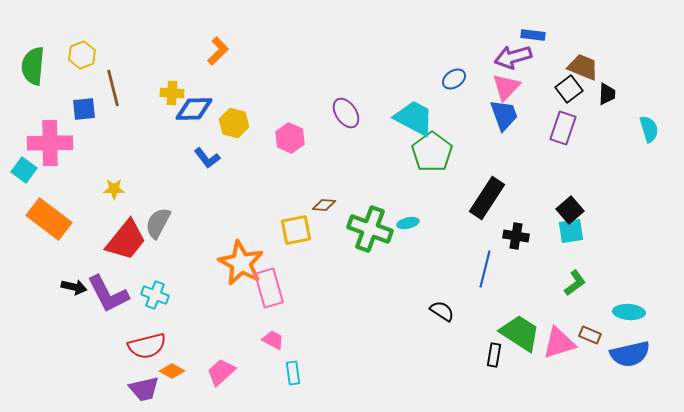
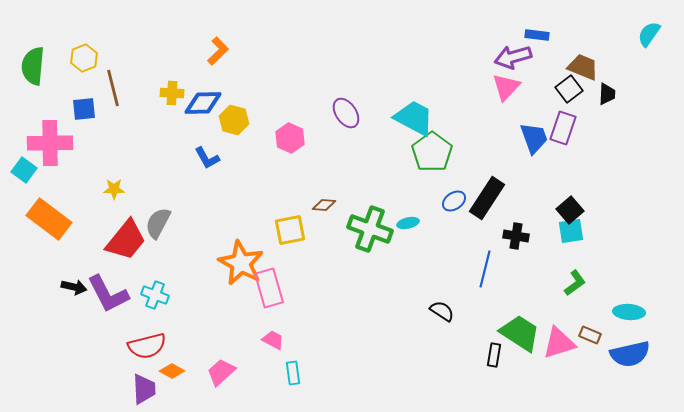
blue rectangle at (533, 35): moved 4 px right
yellow hexagon at (82, 55): moved 2 px right, 3 px down
blue ellipse at (454, 79): moved 122 px down
blue diamond at (194, 109): moved 9 px right, 6 px up
blue trapezoid at (504, 115): moved 30 px right, 23 px down
yellow hexagon at (234, 123): moved 3 px up
cyan semicircle at (649, 129): moved 95 px up; rotated 128 degrees counterclockwise
blue L-shape at (207, 158): rotated 8 degrees clockwise
yellow square at (296, 230): moved 6 px left
purple trapezoid at (144, 389): rotated 80 degrees counterclockwise
